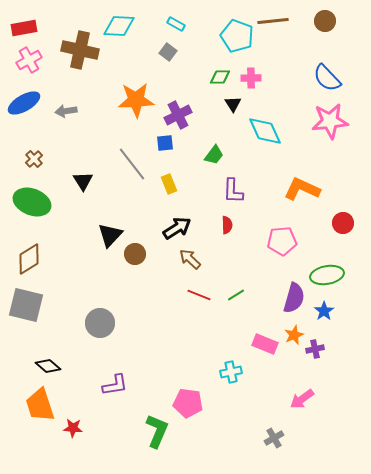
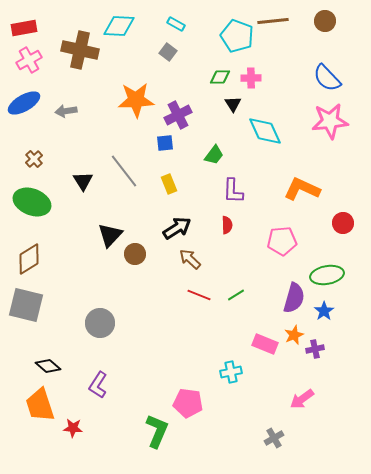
gray line at (132, 164): moved 8 px left, 7 px down
purple L-shape at (115, 385): moved 17 px left; rotated 132 degrees clockwise
